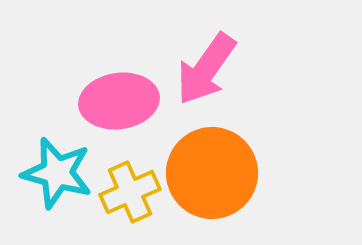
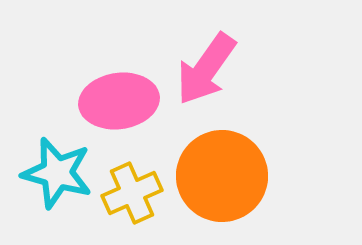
orange circle: moved 10 px right, 3 px down
yellow cross: moved 2 px right, 1 px down
